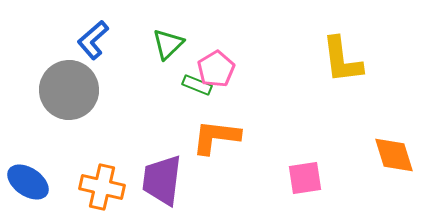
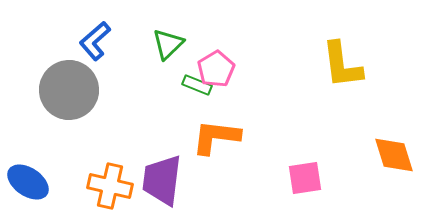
blue L-shape: moved 2 px right, 1 px down
yellow L-shape: moved 5 px down
orange cross: moved 8 px right, 1 px up
